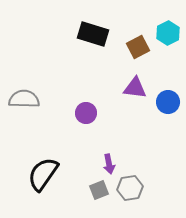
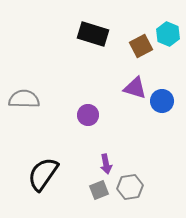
cyan hexagon: moved 1 px down; rotated 10 degrees counterclockwise
brown square: moved 3 px right, 1 px up
purple triangle: rotated 10 degrees clockwise
blue circle: moved 6 px left, 1 px up
purple circle: moved 2 px right, 2 px down
purple arrow: moved 3 px left
gray hexagon: moved 1 px up
